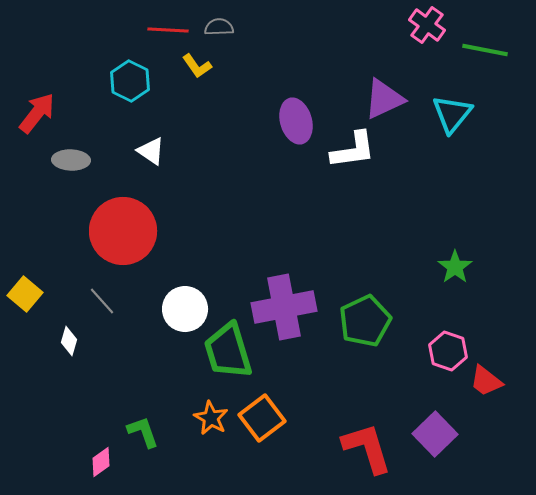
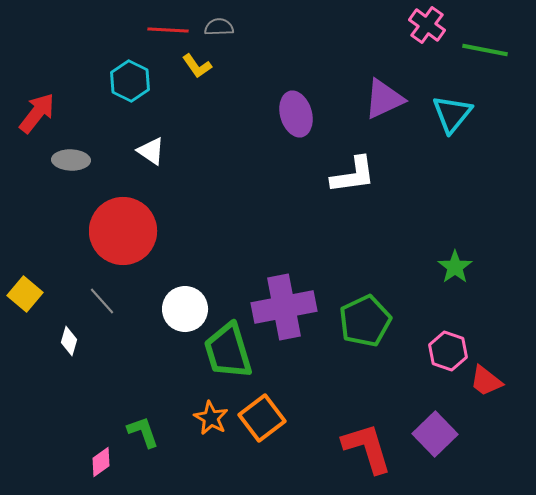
purple ellipse: moved 7 px up
white L-shape: moved 25 px down
